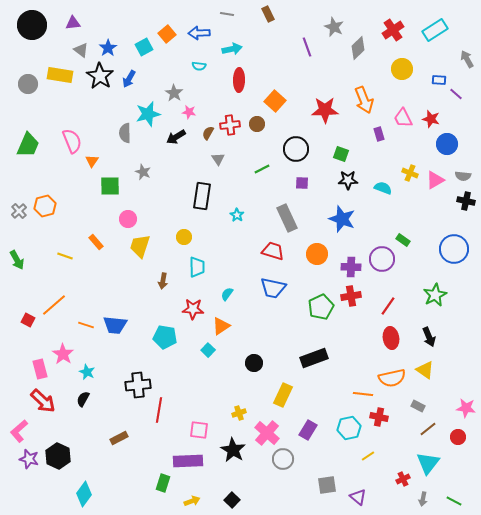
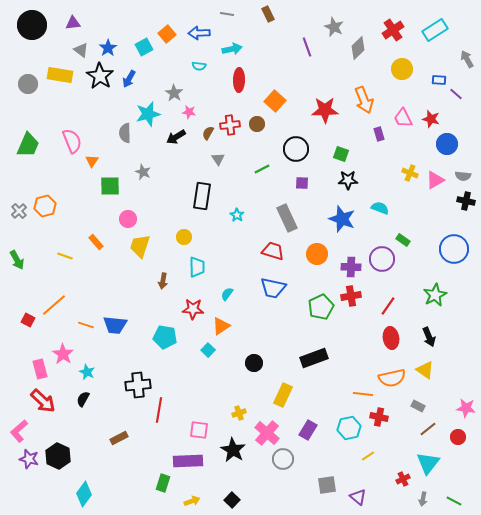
cyan semicircle at (383, 188): moved 3 px left, 20 px down
